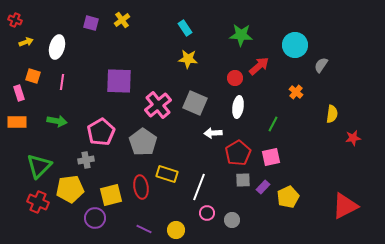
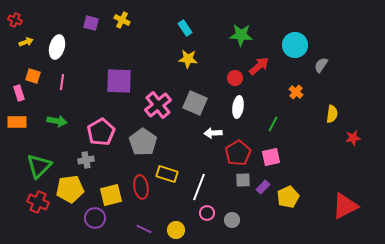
yellow cross at (122, 20): rotated 28 degrees counterclockwise
